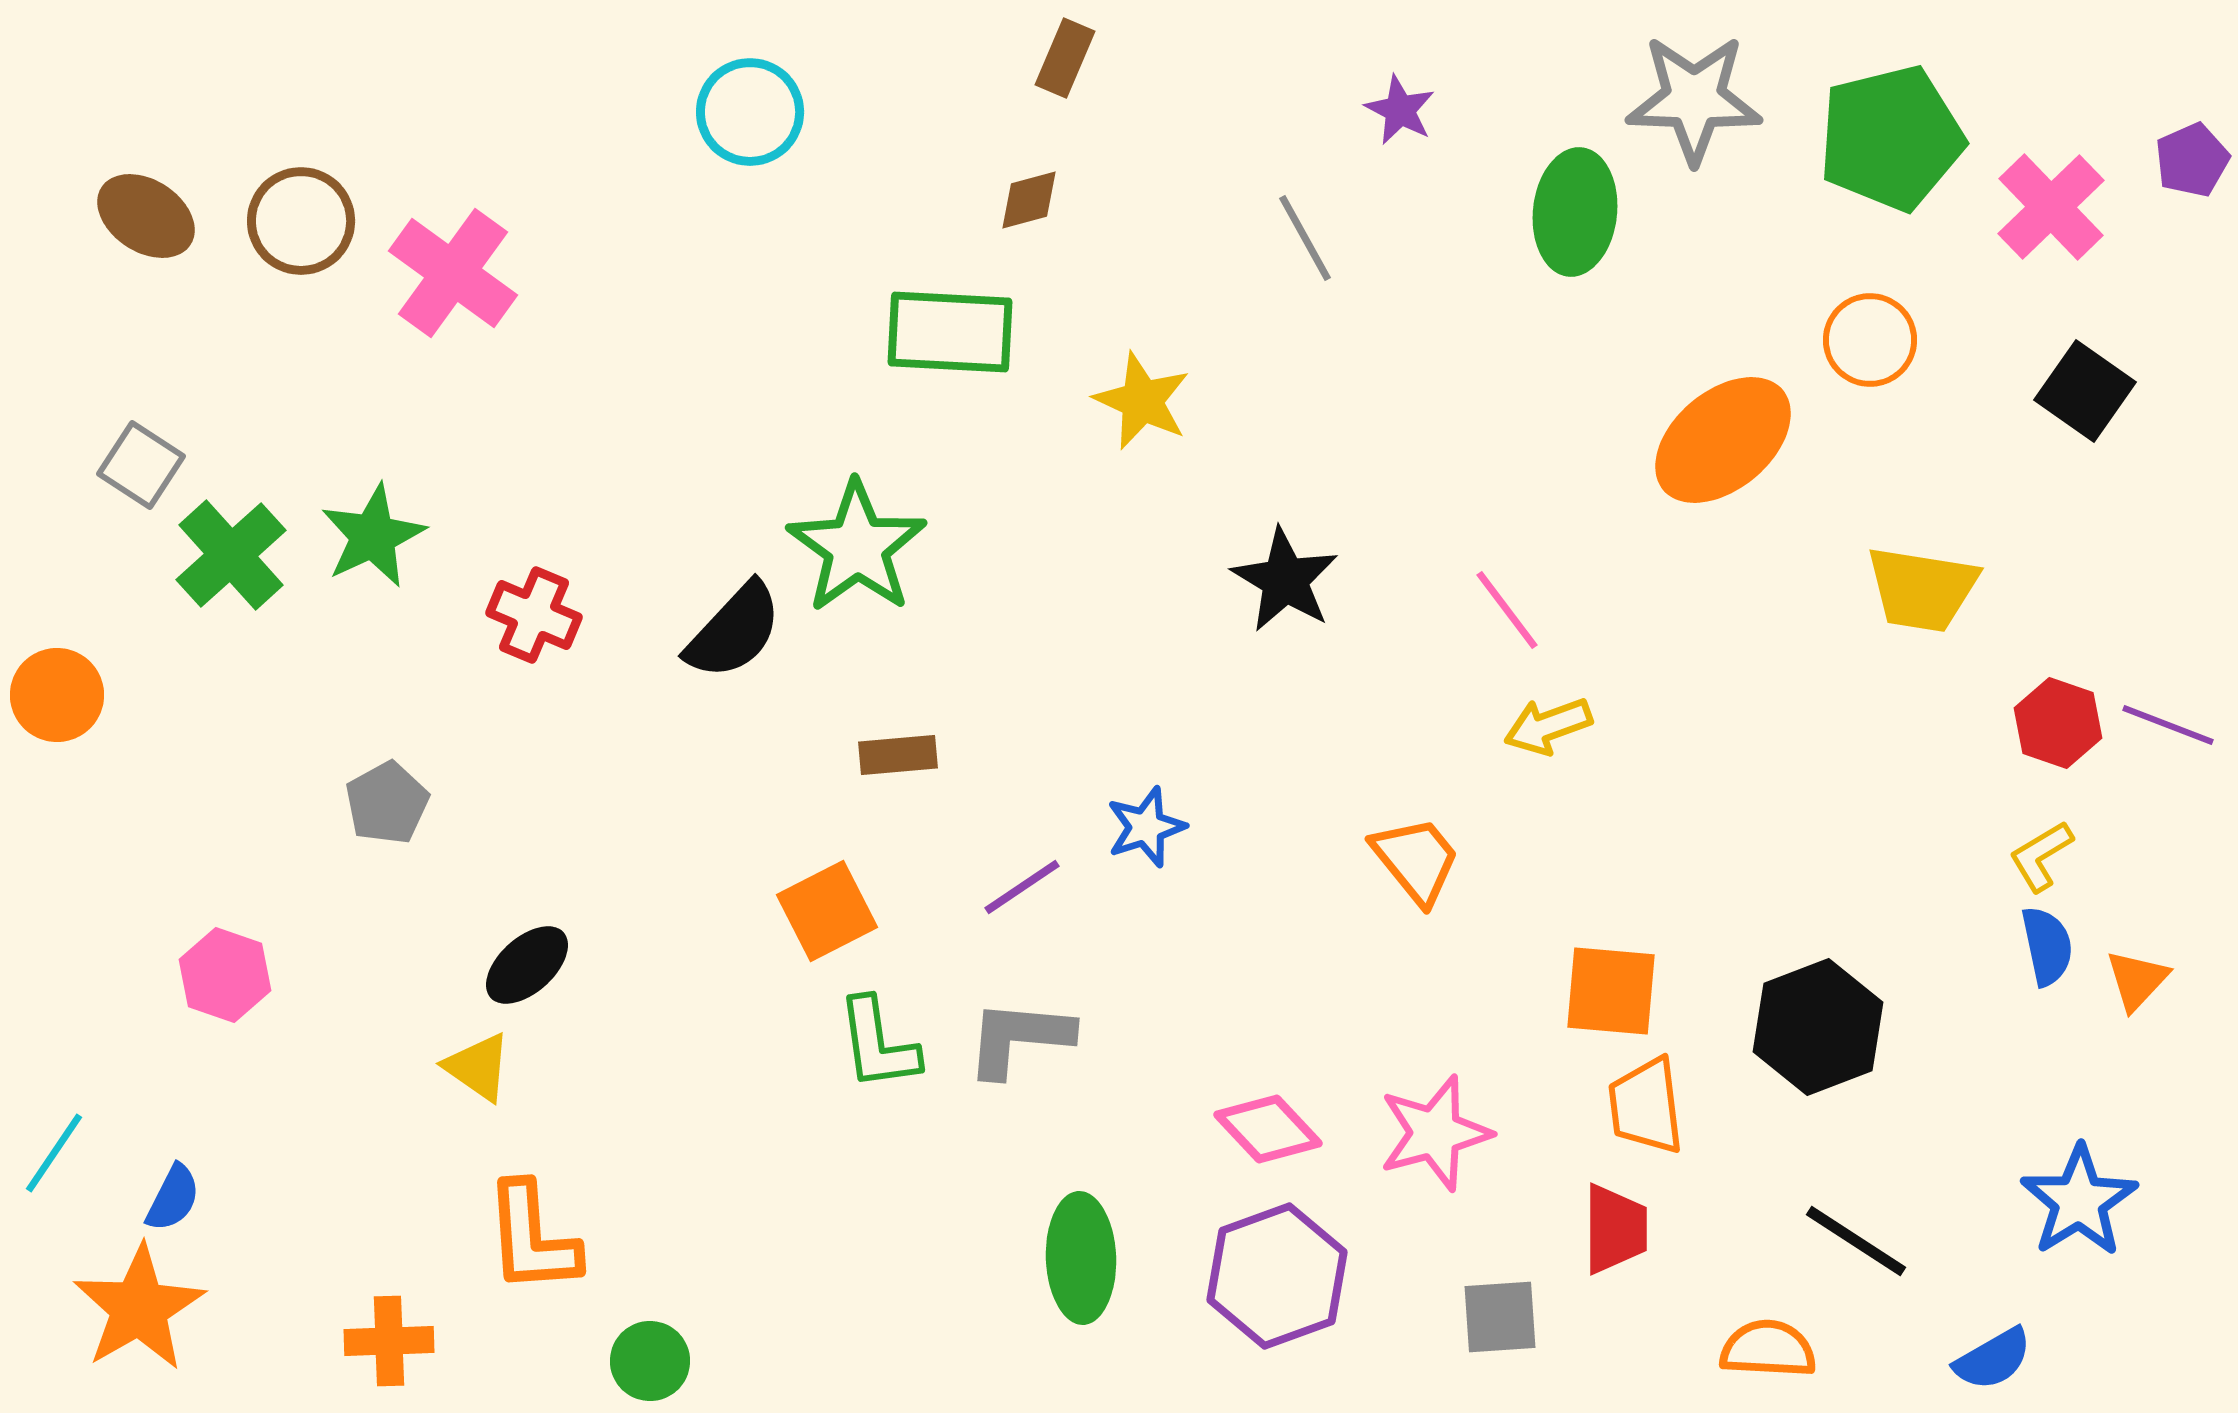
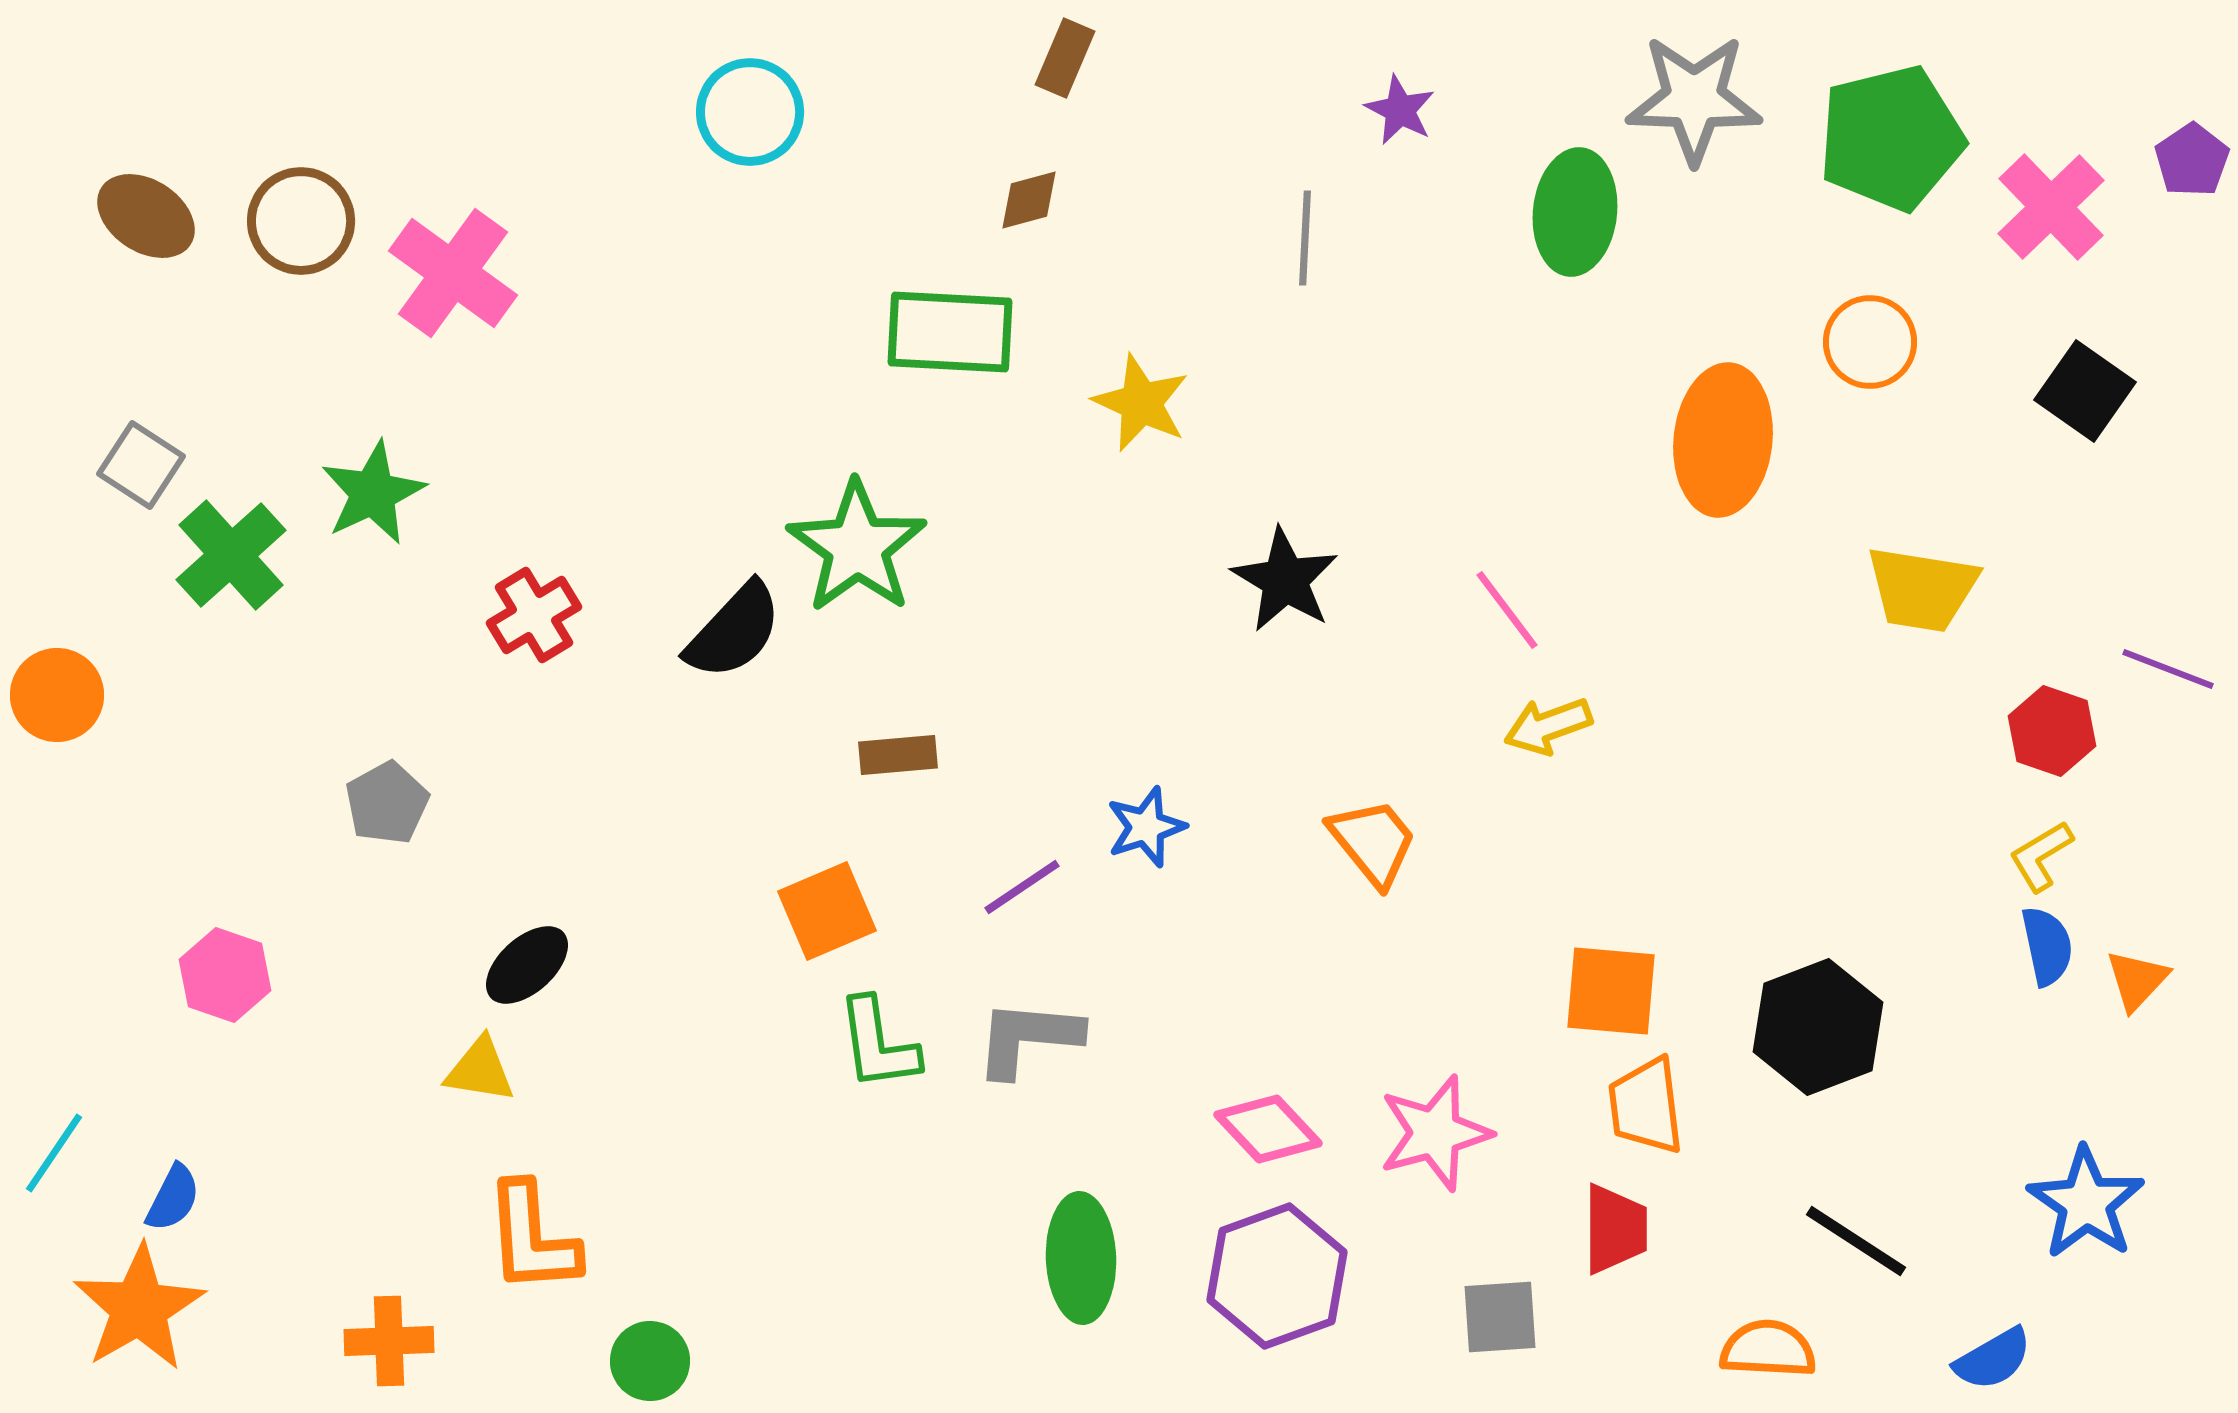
purple pentagon at (2192, 160): rotated 10 degrees counterclockwise
gray line at (1305, 238): rotated 32 degrees clockwise
orange circle at (1870, 340): moved 2 px down
yellow star at (1142, 401): moved 1 px left, 2 px down
orange ellipse at (1723, 440): rotated 44 degrees counterclockwise
green star at (373, 536): moved 43 px up
red cross at (534, 615): rotated 36 degrees clockwise
red hexagon at (2058, 723): moved 6 px left, 8 px down
purple line at (2168, 725): moved 56 px up
orange trapezoid at (1416, 860): moved 43 px left, 18 px up
orange square at (827, 911): rotated 4 degrees clockwise
gray L-shape at (1019, 1038): moved 9 px right
yellow triangle at (478, 1067): moved 2 px right, 3 px down; rotated 26 degrees counterclockwise
blue star at (2079, 1201): moved 7 px right, 2 px down; rotated 5 degrees counterclockwise
